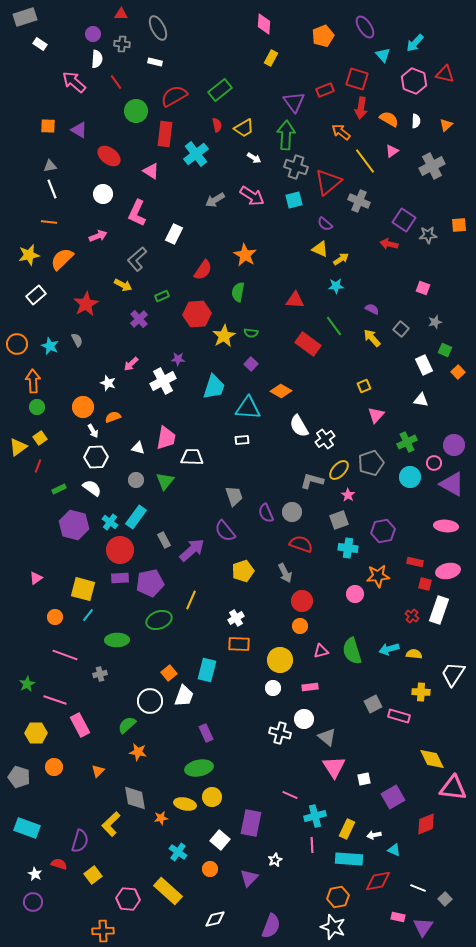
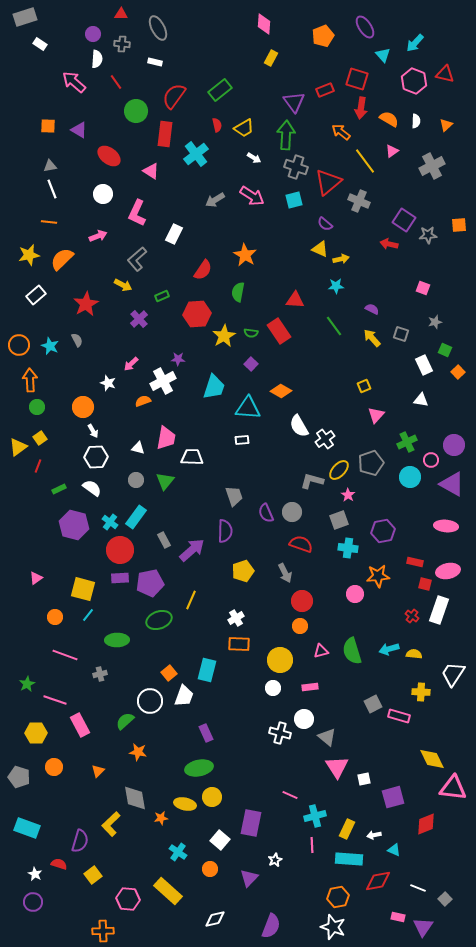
red semicircle at (174, 96): rotated 24 degrees counterclockwise
yellow arrow at (341, 259): rotated 21 degrees clockwise
gray square at (401, 329): moved 5 px down; rotated 21 degrees counterclockwise
orange circle at (17, 344): moved 2 px right, 1 px down
red rectangle at (308, 344): moved 29 px left, 13 px up; rotated 20 degrees clockwise
orange arrow at (33, 381): moved 3 px left, 1 px up
orange semicircle at (113, 417): moved 30 px right, 16 px up
pink circle at (434, 463): moved 3 px left, 3 px up
purple semicircle at (225, 531): rotated 140 degrees counterclockwise
green semicircle at (127, 725): moved 2 px left, 4 px up
pink triangle at (334, 767): moved 3 px right
purple square at (393, 797): rotated 15 degrees clockwise
